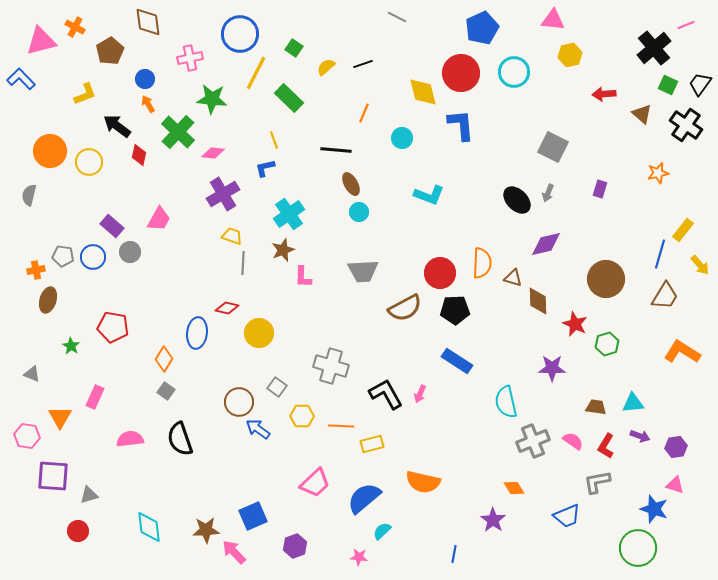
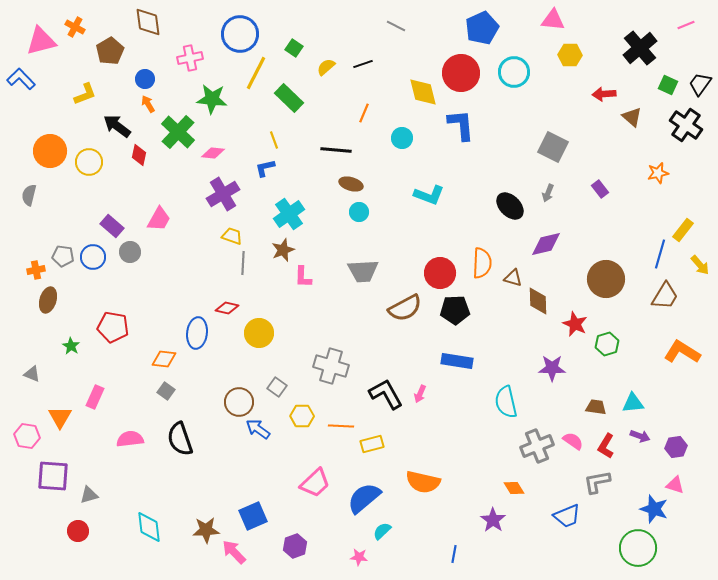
gray line at (397, 17): moved 1 px left, 9 px down
black cross at (654, 48): moved 14 px left
yellow hexagon at (570, 55): rotated 15 degrees clockwise
brown triangle at (642, 114): moved 10 px left, 3 px down
brown ellipse at (351, 184): rotated 45 degrees counterclockwise
purple rectangle at (600, 189): rotated 54 degrees counterclockwise
black ellipse at (517, 200): moved 7 px left, 6 px down
orange diamond at (164, 359): rotated 65 degrees clockwise
blue rectangle at (457, 361): rotated 24 degrees counterclockwise
gray cross at (533, 441): moved 4 px right, 5 px down
